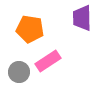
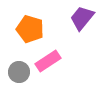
purple trapezoid: rotated 40 degrees clockwise
orange pentagon: rotated 8 degrees clockwise
